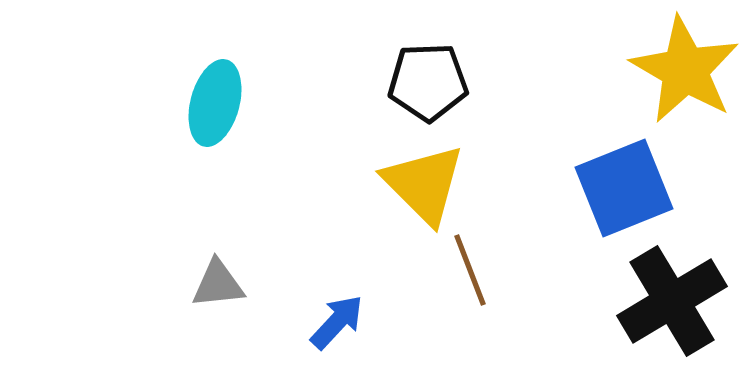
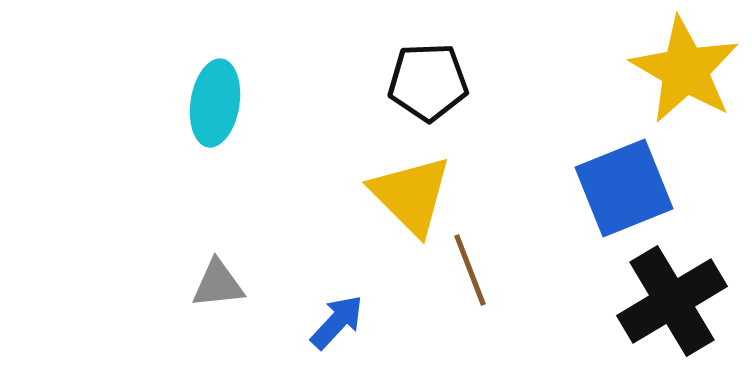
cyan ellipse: rotated 6 degrees counterclockwise
yellow triangle: moved 13 px left, 11 px down
